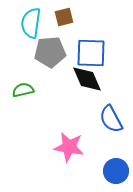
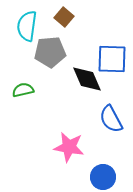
brown square: rotated 36 degrees counterclockwise
cyan semicircle: moved 4 px left, 3 px down
blue square: moved 21 px right, 6 px down
blue circle: moved 13 px left, 6 px down
